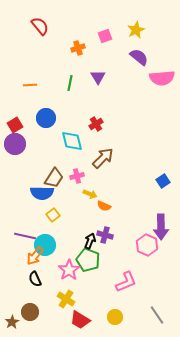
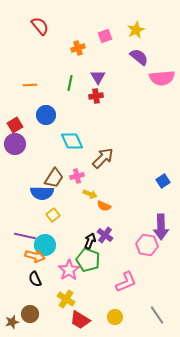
blue circle: moved 3 px up
red cross: moved 28 px up; rotated 24 degrees clockwise
cyan diamond: rotated 10 degrees counterclockwise
purple cross: rotated 21 degrees clockwise
pink hexagon: rotated 15 degrees counterclockwise
orange arrow: rotated 114 degrees counterclockwise
brown circle: moved 2 px down
brown star: rotated 16 degrees clockwise
